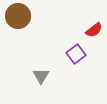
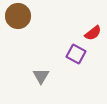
red semicircle: moved 1 px left, 3 px down
purple square: rotated 24 degrees counterclockwise
